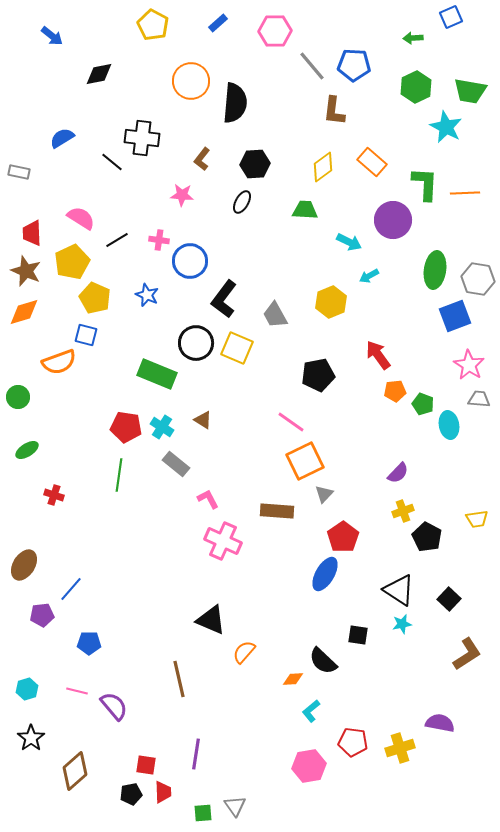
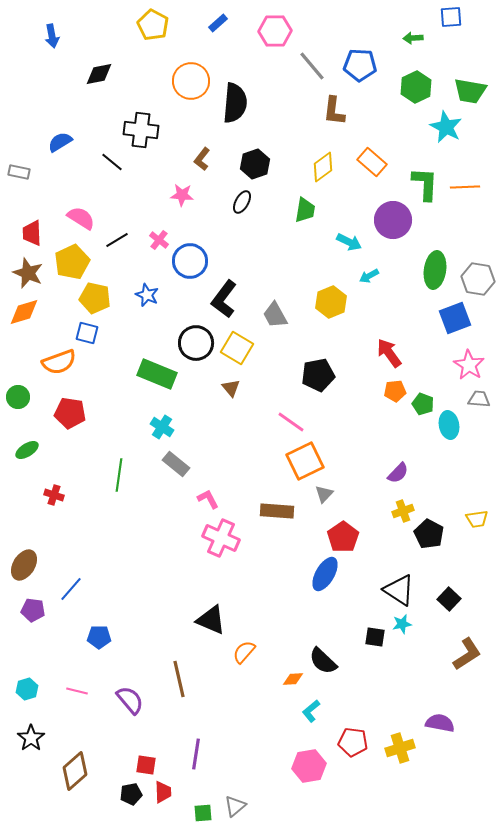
blue square at (451, 17): rotated 20 degrees clockwise
blue arrow at (52, 36): rotated 40 degrees clockwise
blue pentagon at (354, 65): moved 6 px right
blue semicircle at (62, 138): moved 2 px left, 4 px down
black cross at (142, 138): moved 1 px left, 8 px up
black hexagon at (255, 164): rotated 16 degrees counterclockwise
orange line at (465, 193): moved 6 px up
green trapezoid at (305, 210): rotated 96 degrees clockwise
pink cross at (159, 240): rotated 30 degrees clockwise
brown star at (26, 271): moved 2 px right, 2 px down
yellow pentagon at (95, 298): rotated 12 degrees counterclockwise
blue square at (455, 316): moved 2 px down
blue square at (86, 335): moved 1 px right, 2 px up
yellow square at (237, 348): rotated 8 degrees clockwise
red arrow at (378, 355): moved 11 px right, 2 px up
brown triangle at (203, 420): moved 28 px right, 32 px up; rotated 18 degrees clockwise
red pentagon at (126, 427): moved 56 px left, 14 px up
black pentagon at (427, 537): moved 2 px right, 3 px up
pink cross at (223, 541): moved 2 px left, 3 px up
purple pentagon at (42, 615): moved 9 px left, 5 px up; rotated 15 degrees clockwise
black square at (358, 635): moved 17 px right, 2 px down
blue pentagon at (89, 643): moved 10 px right, 6 px up
purple semicircle at (114, 706): moved 16 px right, 6 px up
gray triangle at (235, 806): rotated 25 degrees clockwise
